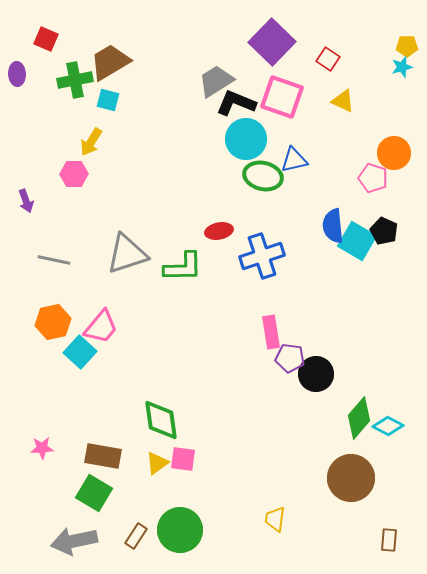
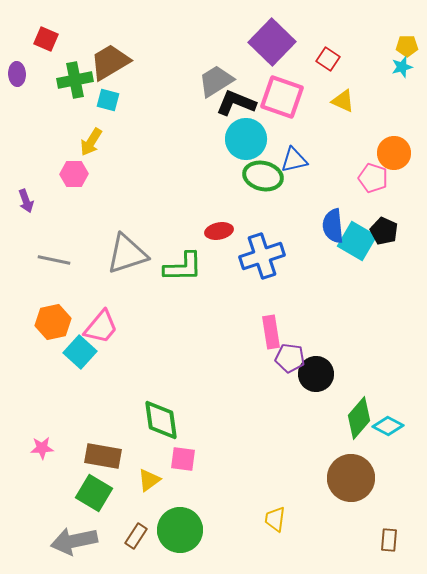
yellow triangle at (157, 463): moved 8 px left, 17 px down
